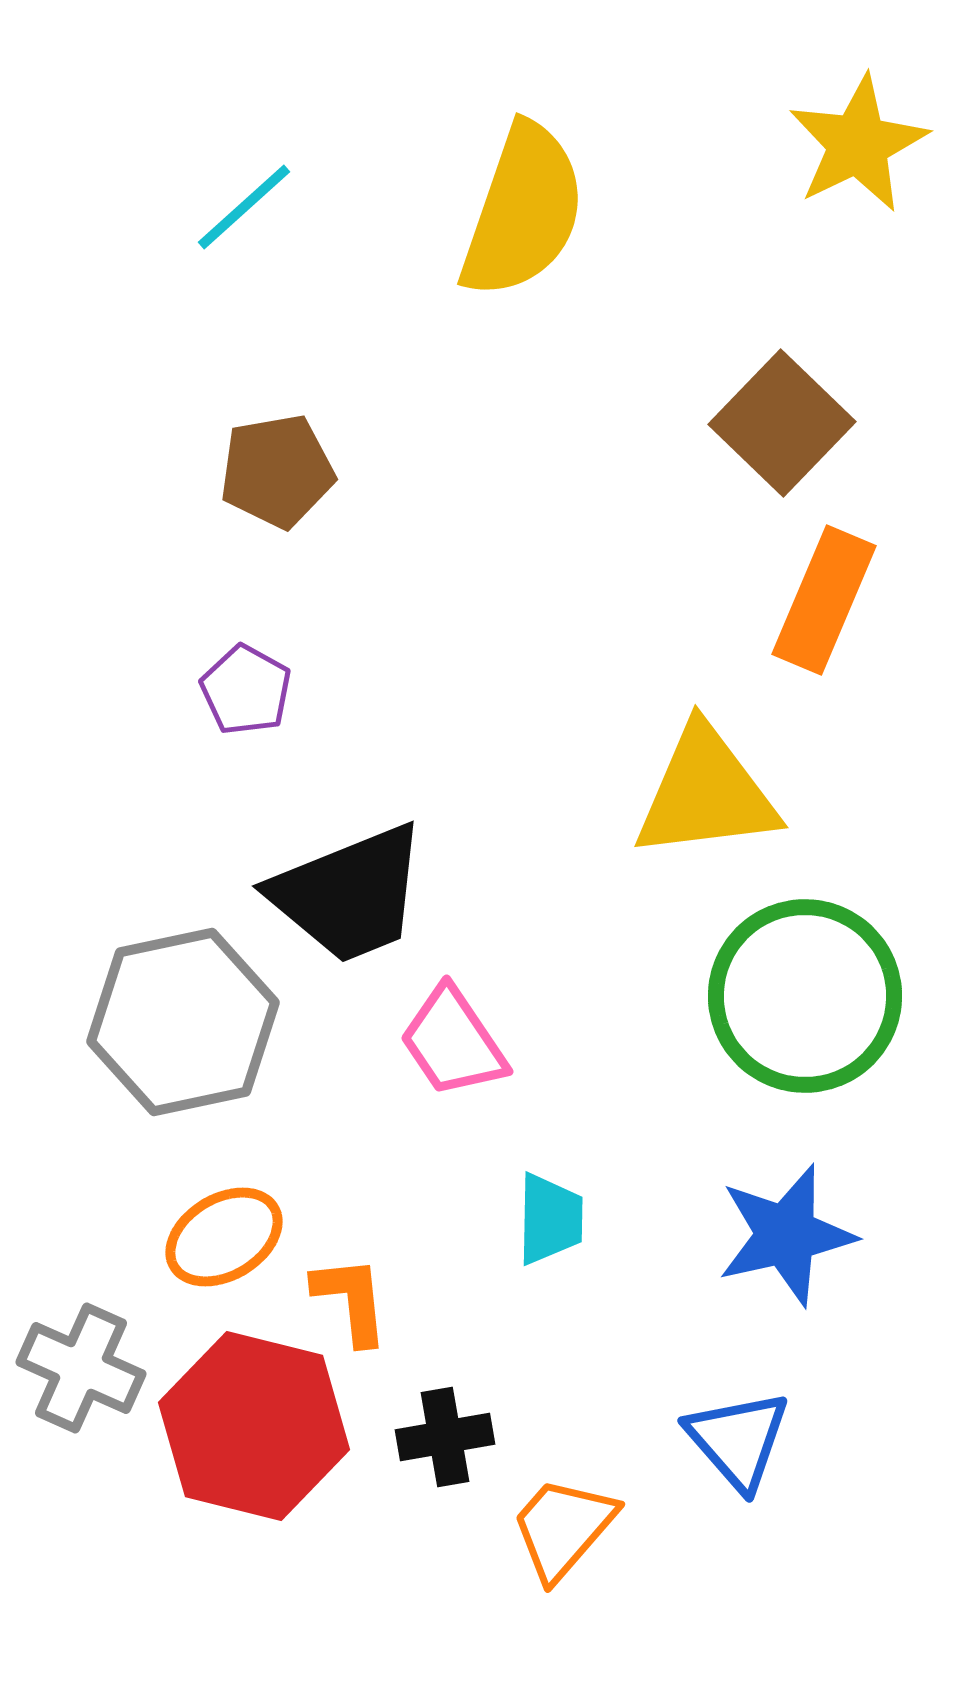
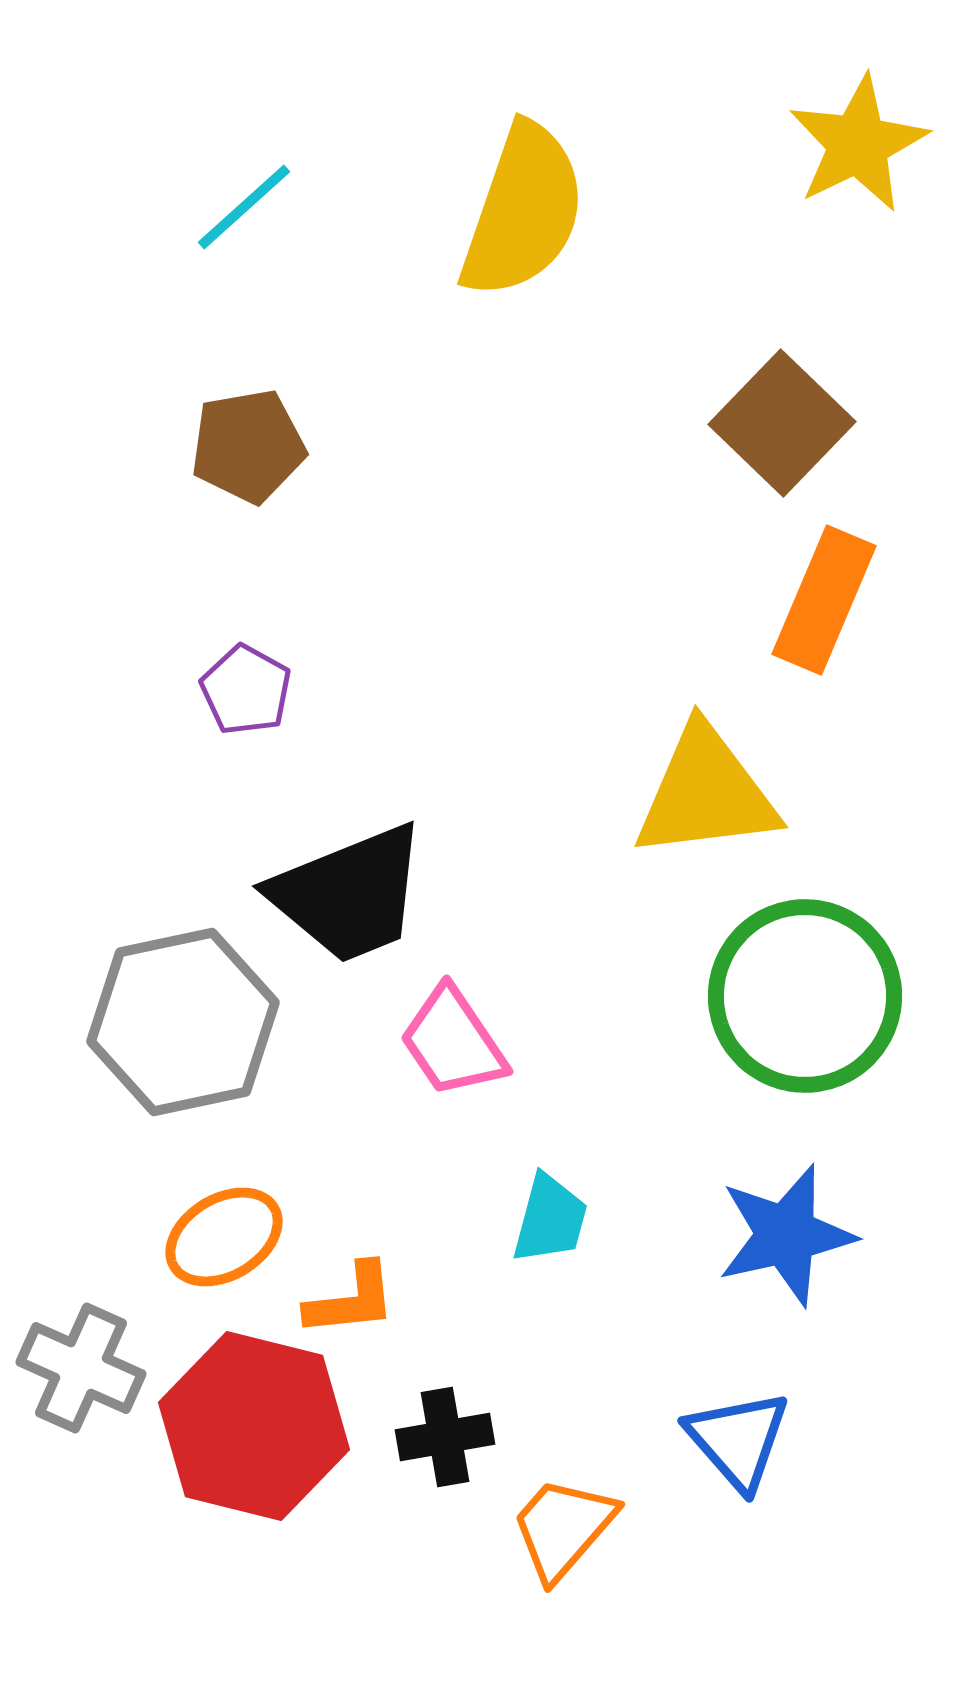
brown pentagon: moved 29 px left, 25 px up
cyan trapezoid: rotated 14 degrees clockwise
orange L-shape: rotated 90 degrees clockwise
